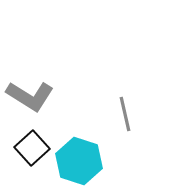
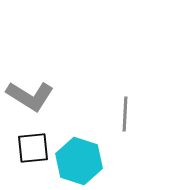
gray line: rotated 16 degrees clockwise
black square: moved 1 px right; rotated 36 degrees clockwise
